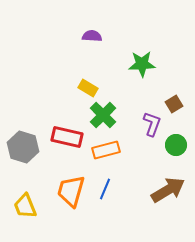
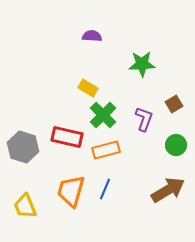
purple L-shape: moved 8 px left, 5 px up
